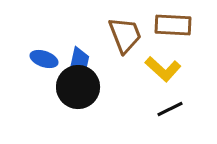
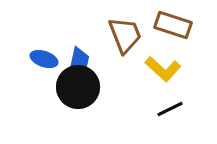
brown rectangle: rotated 15 degrees clockwise
